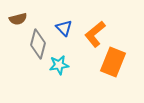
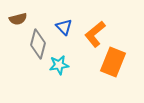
blue triangle: moved 1 px up
